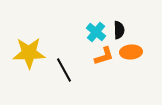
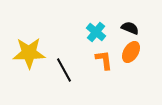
black semicircle: moved 11 px right, 2 px up; rotated 66 degrees counterclockwise
orange ellipse: rotated 55 degrees counterclockwise
orange L-shape: moved 4 px down; rotated 80 degrees counterclockwise
